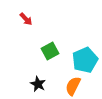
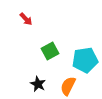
cyan pentagon: rotated 15 degrees clockwise
orange semicircle: moved 5 px left
